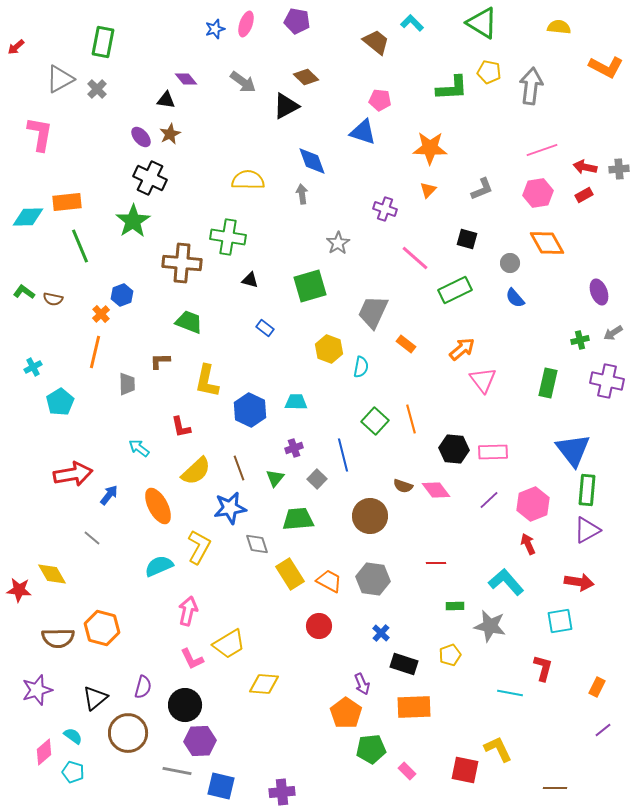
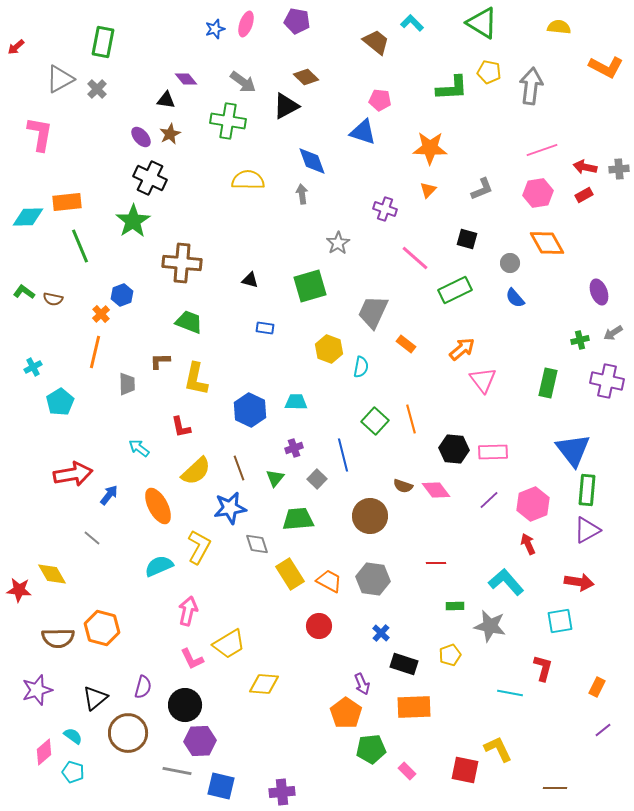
green cross at (228, 237): moved 116 px up
blue rectangle at (265, 328): rotated 30 degrees counterclockwise
yellow L-shape at (207, 381): moved 11 px left, 2 px up
